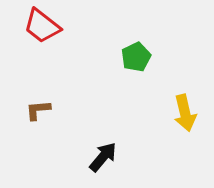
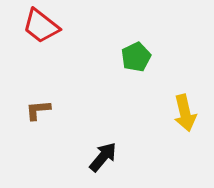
red trapezoid: moved 1 px left
